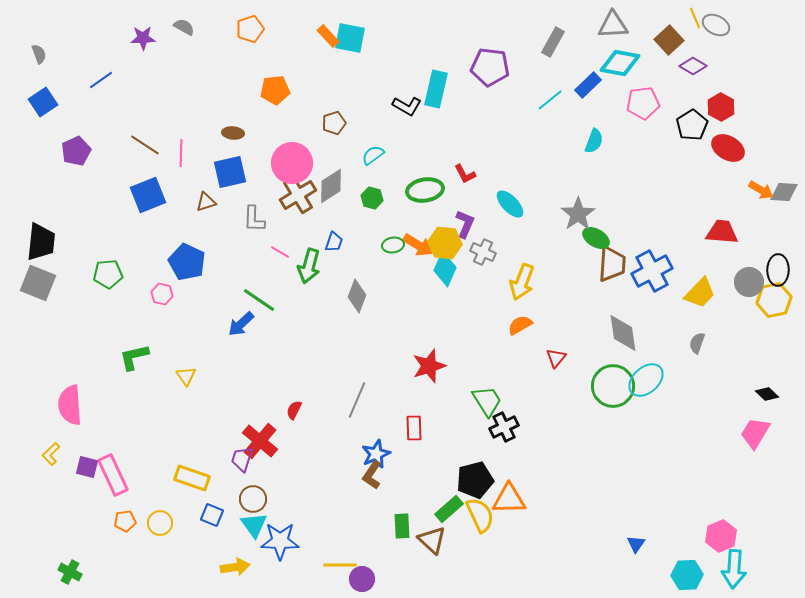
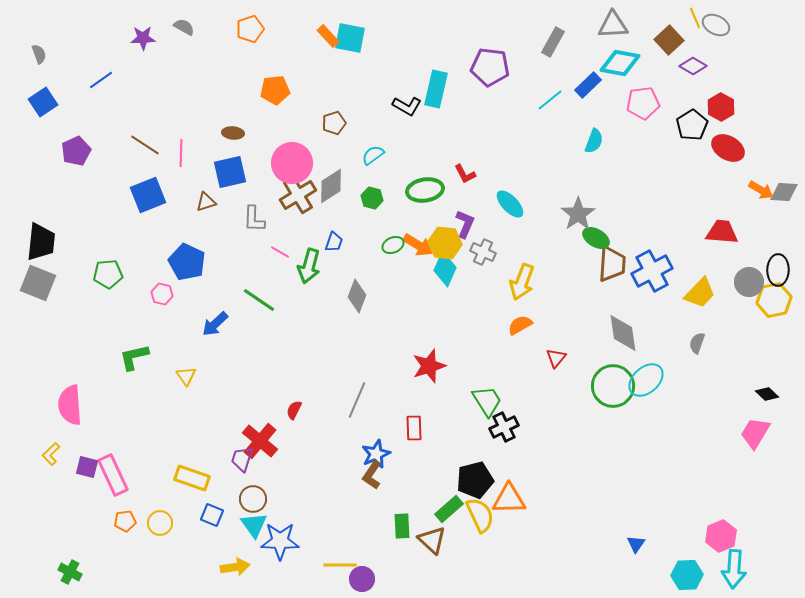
green ellipse at (393, 245): rotated 15 degrees counterclockwise
blue arrow at (241, 324): moved 26 px left
